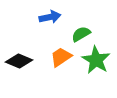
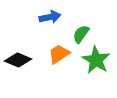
green semicircle: rotated 24 degrees counterclockwise
orange trapezoid: moved 2 px left, 3 px up
black diamond: moved 1 px left, 1 px up
